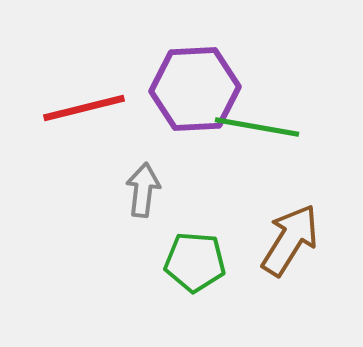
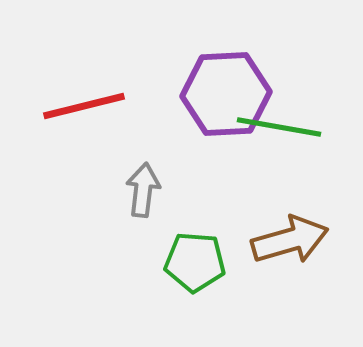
purple hexagon: moved 31 px right, 5 px down
red line: moved 2 px up
green line: moved 22 px right
brown arrow: rotated 42 degrees clockwise
